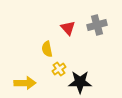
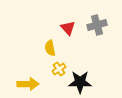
yellow semicircle: moved 3 px right, 1 px up
yellow arrow: moved 3 px right, 1 px down
